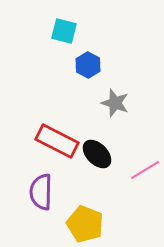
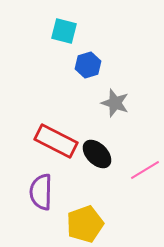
blue hexagon: rotated 15 degrees clockwise
red rectangle: moved 1 px left
yellow pentagon: rotated 30 degrees clockwise
